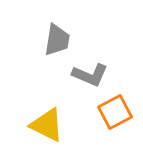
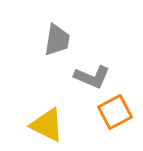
gray L-shape: moved 2 px right, 2 px down
